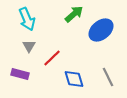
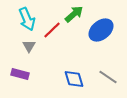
red line: moved 28 px up
gray line: rotated 30 degrees counterclockwise
